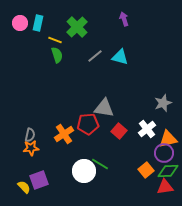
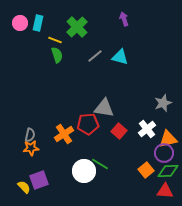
red triangle: moved 4 px down; rotated 12 degrees clockwise
